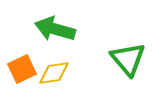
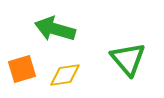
orange square: rotated 8 degrees clockwise
yellow diamond: moved 11 px right, 2 px down
